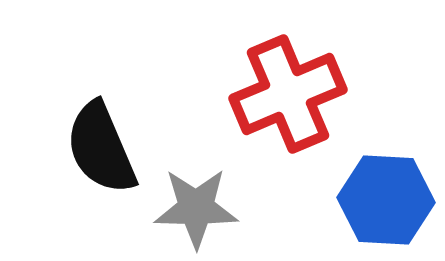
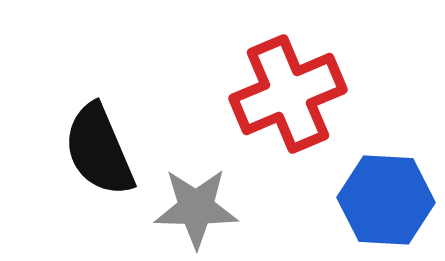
black semicircle: moved 2 px left, 2 px down
